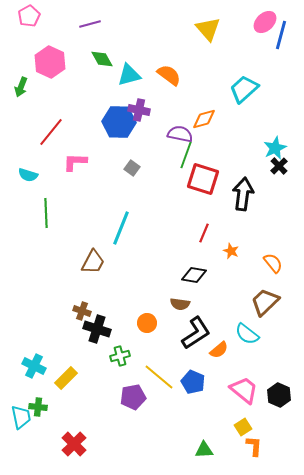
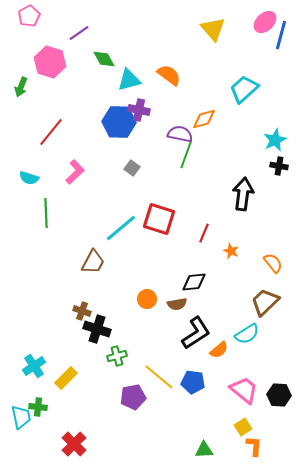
purple line at (90, 24): moved 11 px left, 9 px down; rotated 20 degrees counterclockwise
yellow triangle at (208, 29): moved 5 px right
green diamond at (102, 59): moved 2 px right
pink hexagon at (50, 62): rotated 8 degrees counterclockwise
cyan triangle at (129, 75): moved 5 px down
cyan star at (275, 148): moved 8 px up
pink L-shape at (75, 162): moved 10 px down; rotated 135 degrees clockwise
black cross at (279, 166): rotated 36 degrees counterclockwise
cyan semicircle at (28, 175): moved 1 px right, 3 px down
red square at (203, 179): moved 44 px left, 40 px down
cyan line at (121, 228): rotated 28 degrees clockwise
black diamond at (194, 275): moved 7 px down; rotated 15 degrees counterclockwise
brown semicircle at (180, 304): moved 3 px left; rotated 18 degrees counterclockwise
orange circle at (147, 323): moved 24 px up
cyan semicircle at (247, 334): rotated 70 degrees counterclockwise
green cross at (120, 356): moved 3 px left
cyan cross at (34, 366): rotated 30 degrees clockwise
blue pentagon at (193, 382): rotated 15 degrees counterclockwise
black hexagon at (279, 395): rotated 20 degrees counterclockwise
